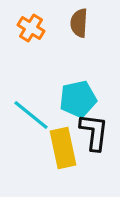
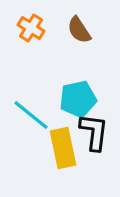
brown semicircle: moved 7 px down; rotated 36 degrees counterclockwise
